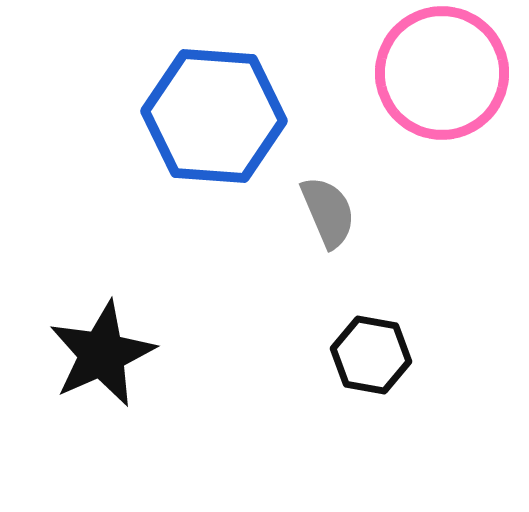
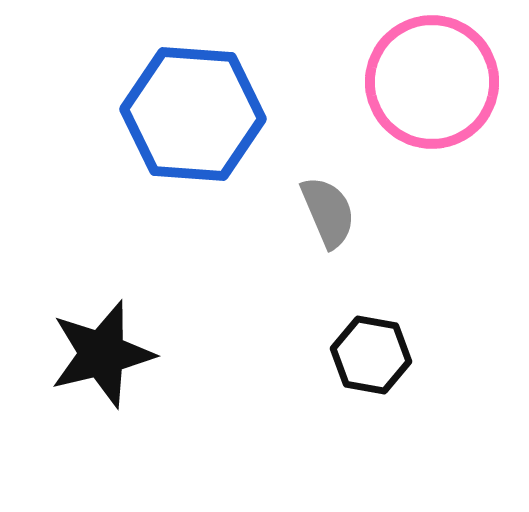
pink circle: moved 10 px left, 9 px down
blue hexagon: moved 21 px left, 2 px up
black star: rotated 10 degrees clockwise
